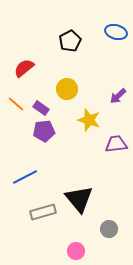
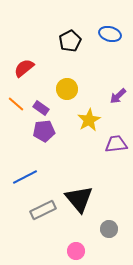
blue ellipse: moved 6 px left, 2 px down
yellow star: rotated 25 degrees clockwise
gray rectangle: moved 2 px up; rotated 10 degrees counterclockwise
